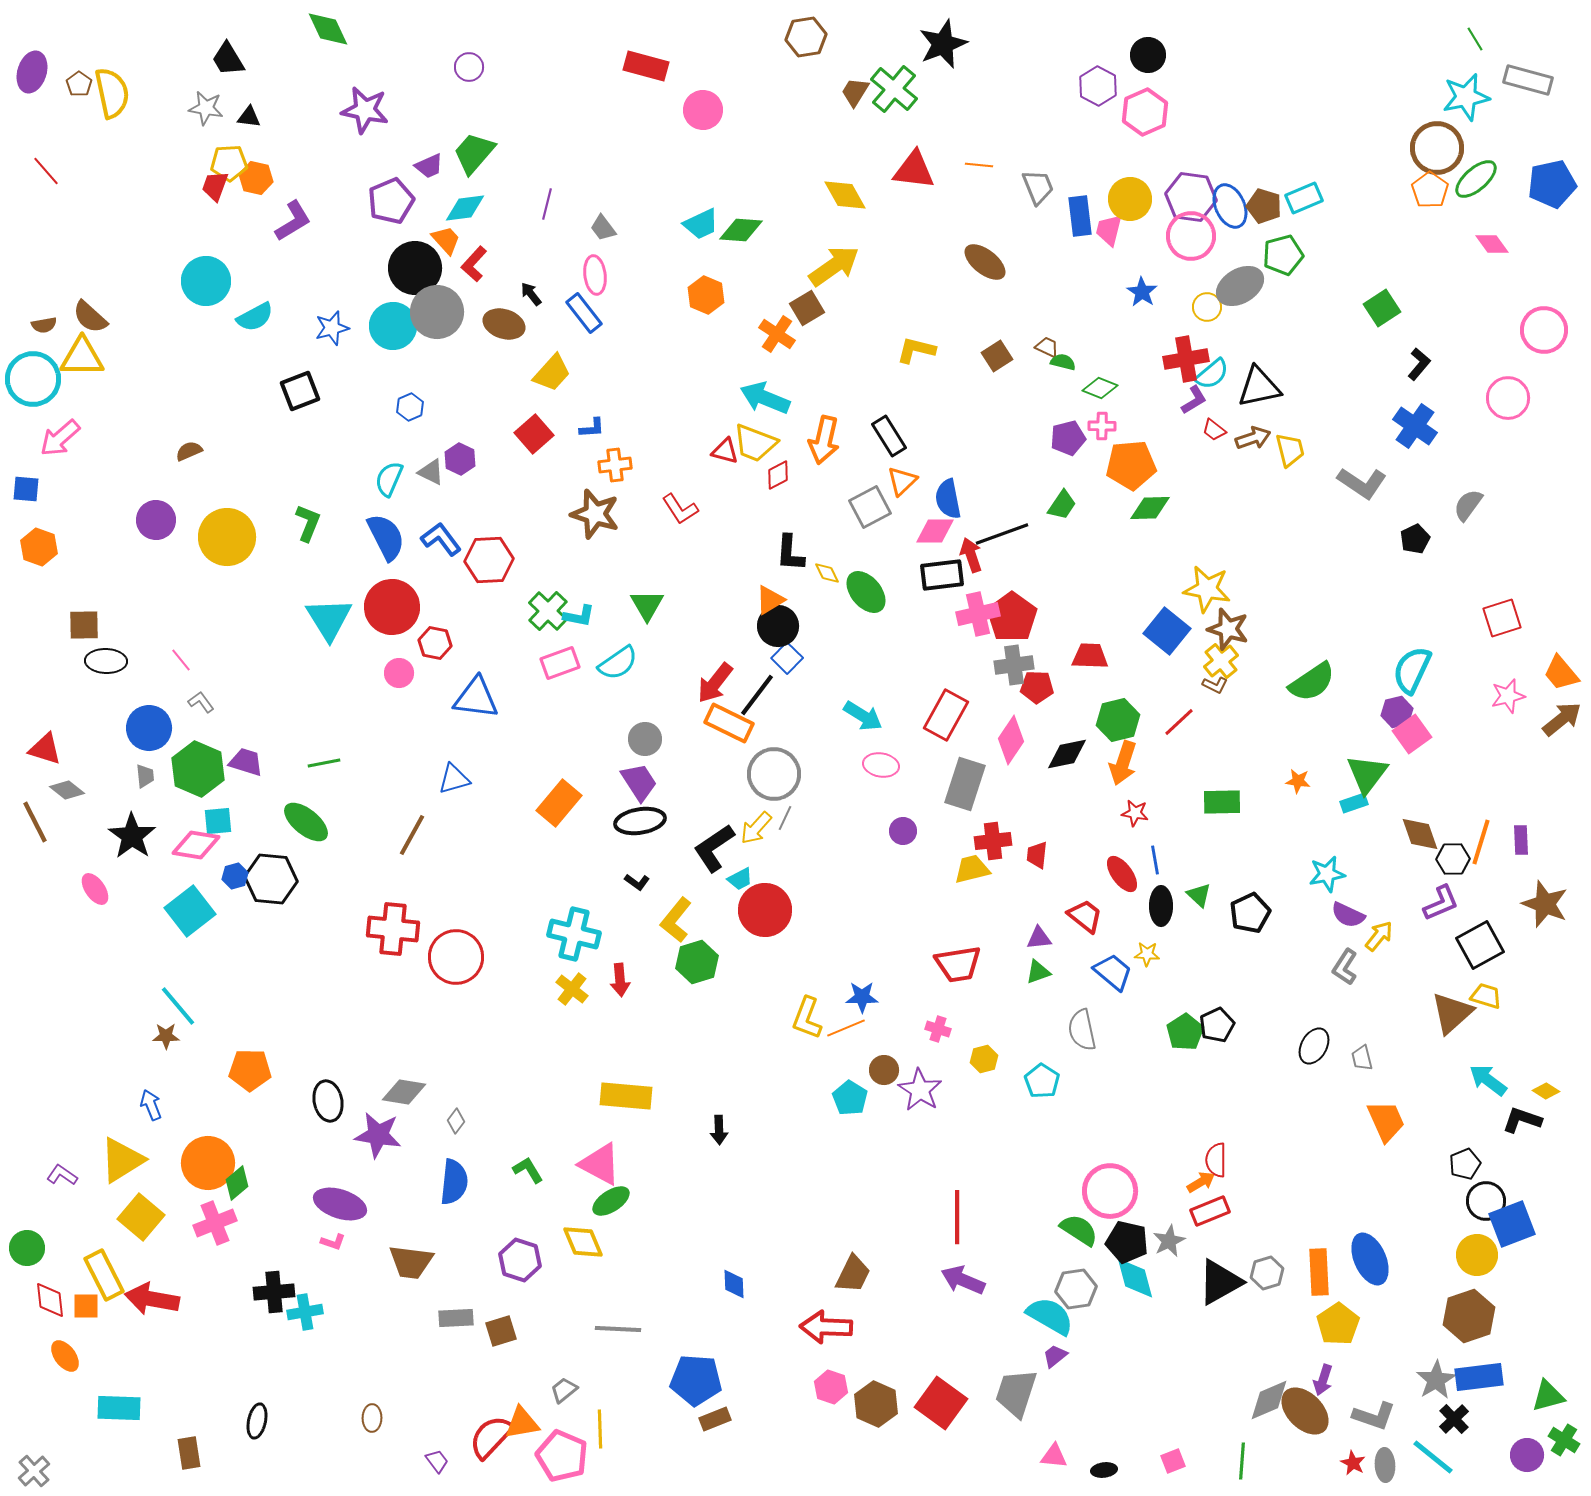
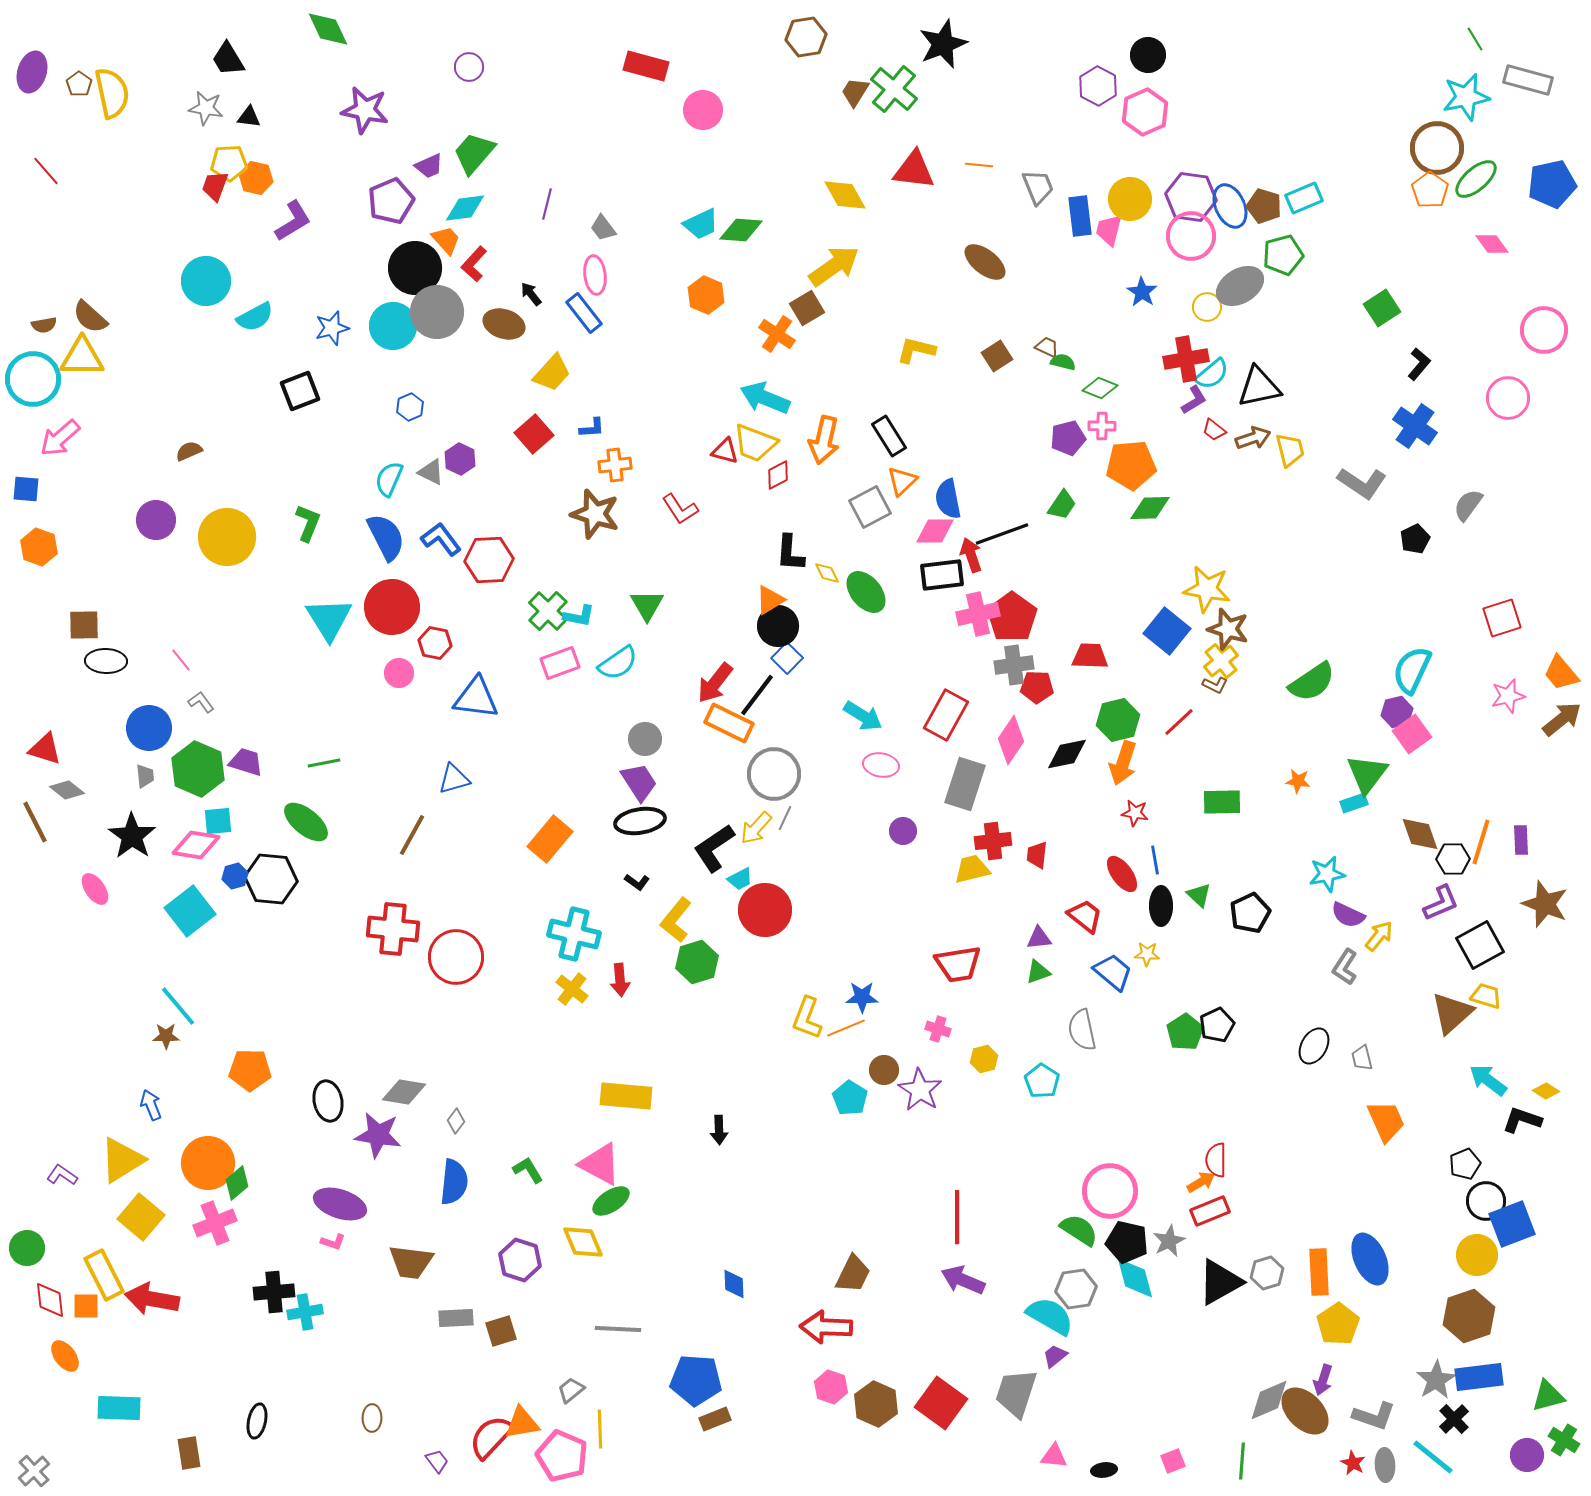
orange rectangle at (559, 803): moved 9 px left, 36 px down
gray trapezoid at (564, 1390): moved 7 px right
